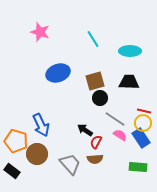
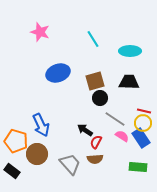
pink semicircle: moved 2 px right, 1 px down
